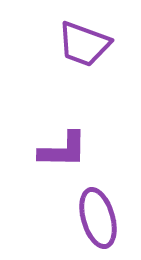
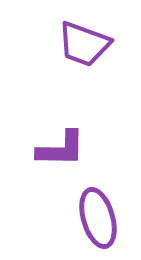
purple L-shape: moved 2 px left, 1 px up
